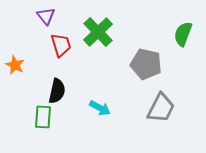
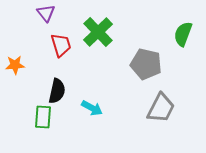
purple triangle: moved 3 px up
orange star: rotated 30 degrees counterclockwise
cyan arrow: moved 8 px left
